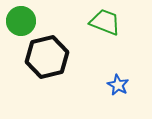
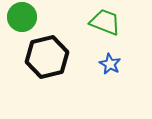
green circle: moved 1 px right, 4 px up
blue star: moved 8 px left, 21 px up
